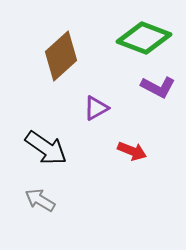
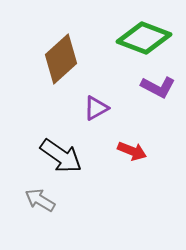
brown diamond: moved 3 px down
black arrow: moved 15 px right, 8 px down
